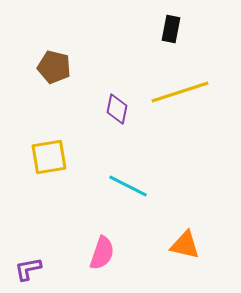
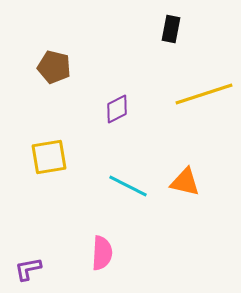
yellow line: moved 24 px right, 2 px down
purple diamond: rotated 52 degrees clockwise
orange triangle: moved 63 px up
pink semicircle: rotated 16 degrees counterclockwise
